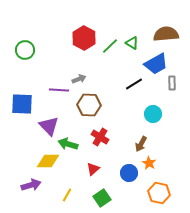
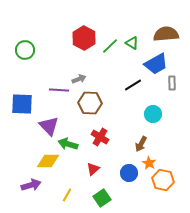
black line: moved 1 px left, 1 px down
brown hexagon: moved 1 px right, 2 px up
orange hexagon: moved 4 px right, 13 px up
